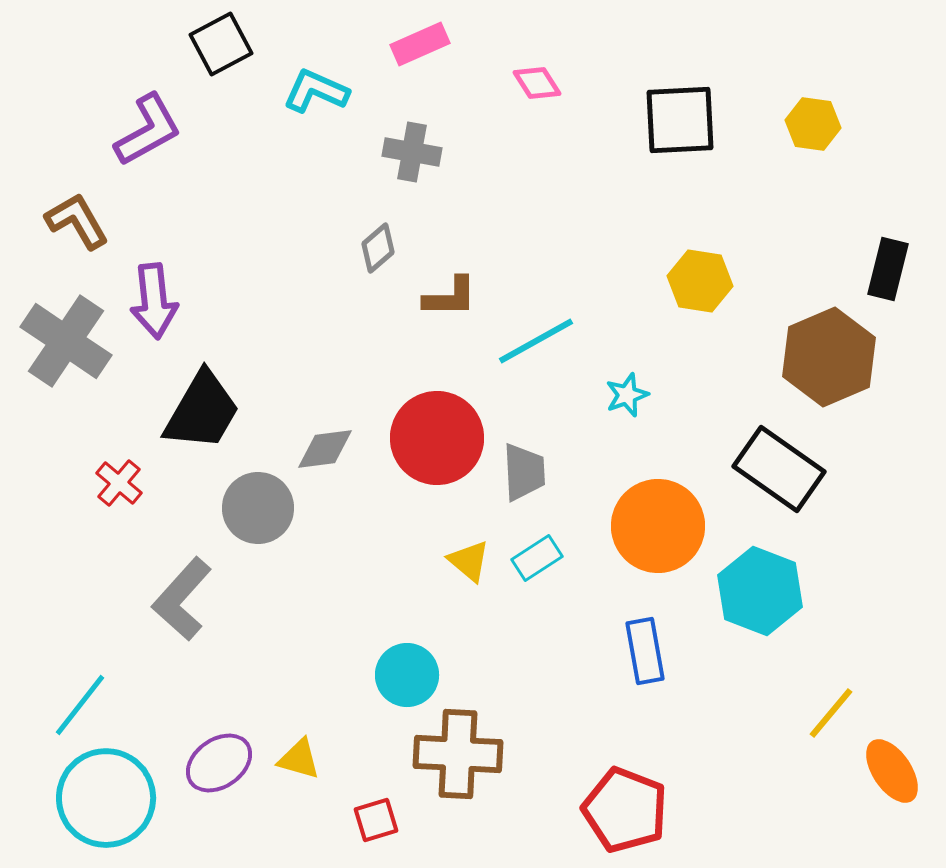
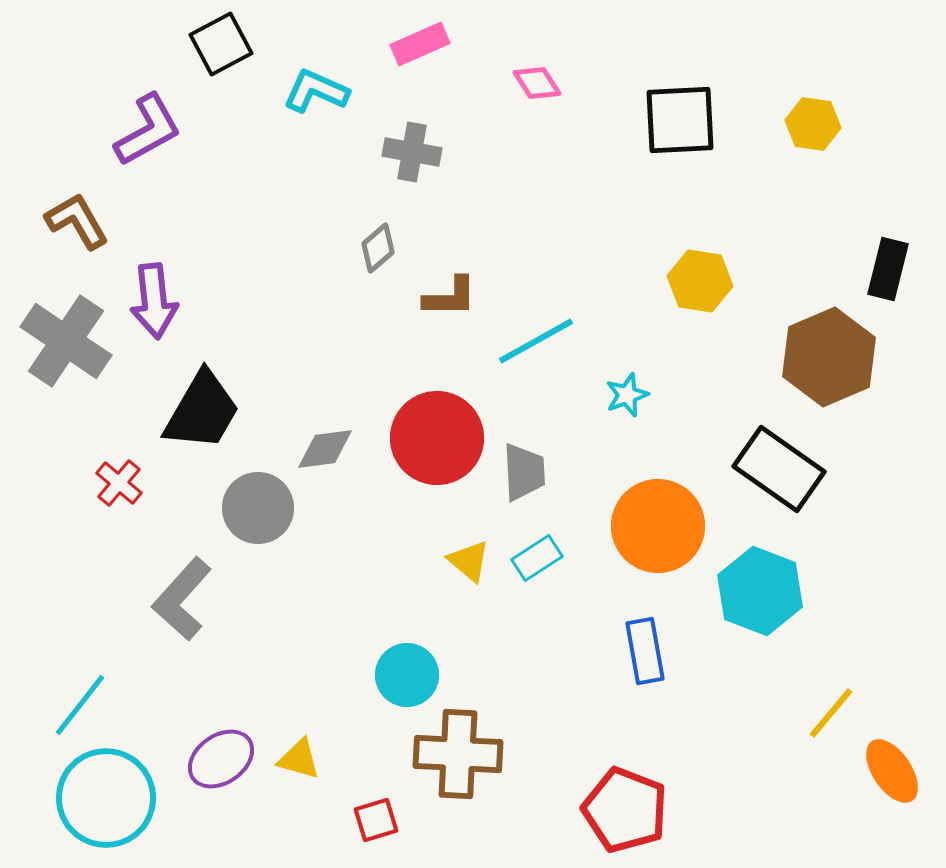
purple ellipse at (219, 763): moved 2 px right, 4 px up
